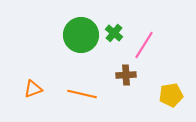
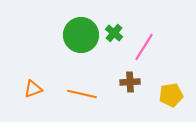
pink line: moved 2 px down
brown cross: moved 4 px right, 7 px down
